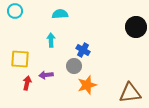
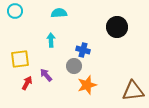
cyan semicircle: moved 1 px left, 1 px up
black circle: moved 19 px left
blue cross: rotated 16 degrees counterclockwise
yellow square: rotated 12 degrees counterclockwise
purple arrow: rotated 56 degrees clockwise
red arrow: rotated 16 degrees clockwise
brown triangle: moved 3 px right, 2 px up
